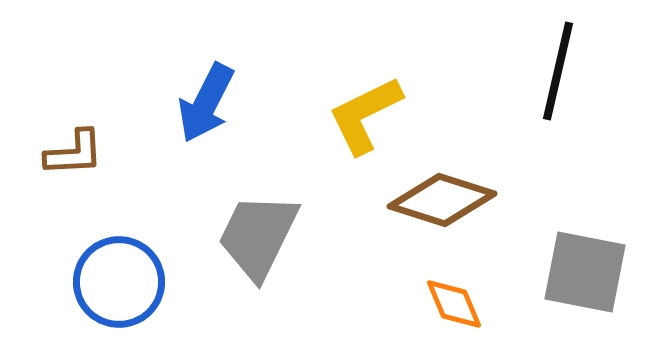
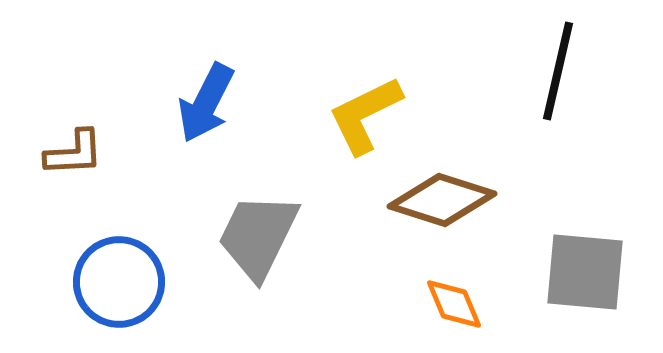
gray square: rotated 6 degrees counterclockwise
